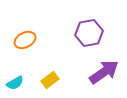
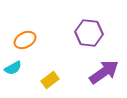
purple hexagon: rotated 16 degrees clockwise
cyan semicircle: moved 2 px left, 15 px up
